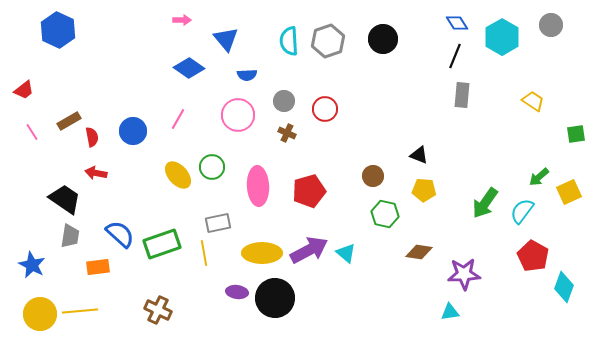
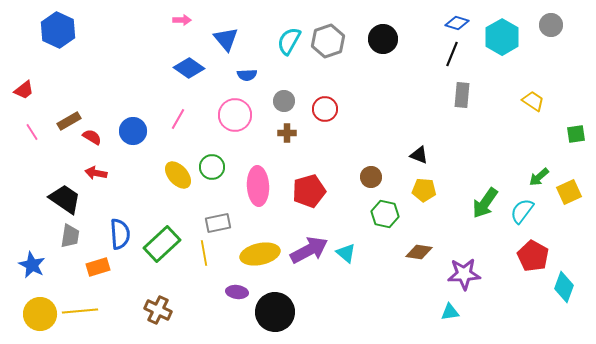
blue diamond at (457, 23): rotated 40 degrees counterclockwise
cyan semicircle at (289, 41): rotated 32 degrees clockwise
black line at (455, 56): moved 3 px left, 2 px up
pink circle at (238, 115): moved 3 px left
brown cross at (287, 133): rotated 24 degrees counterclockwise
red semicircle at (92, 137): rotated 48 degrees counterclockwise
brown circle at (373, 176): moved 2 px left, 1 px down
blue semicircle at (120, 234): rotated 44 degrees clockwise
green rectangle at (162, 244): rotated 24 degrees counterclockwise
yellow ellipse at (262, 253): moved 2 px left, 1 px down; rotated 12 degrees counterclockwise
orange rectangle at (98, 267): rotated 10 degrees counterclockwise
black circle at (275, 298): moved 14 px down
